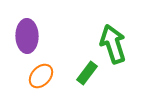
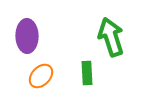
green arrow: moved 2 px left, 7 px up
green rectangle: rotated 40 degrees counterclockwise
